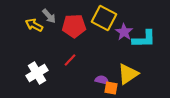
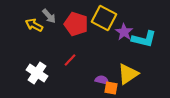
red pentagon: moved 2 px right, 2 px up; rotated 20 degrees clockwise
cyan L-shape: rotated 15 degrees clockwise
white cross: rotated 25 degrees counterclockwise
